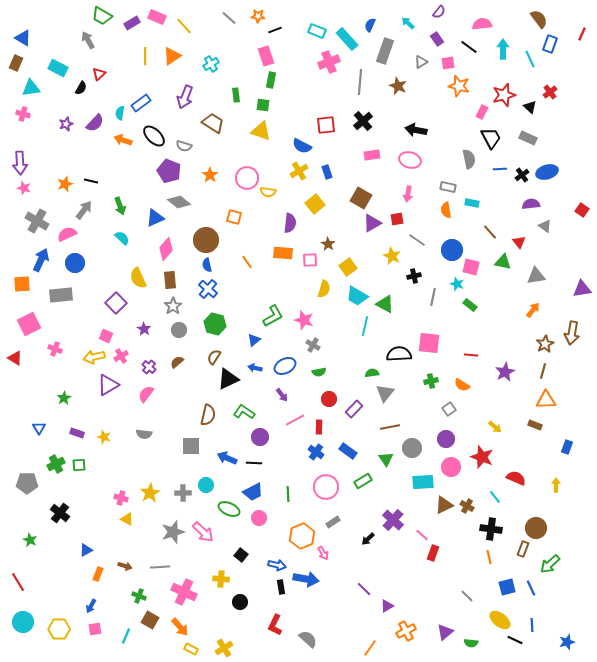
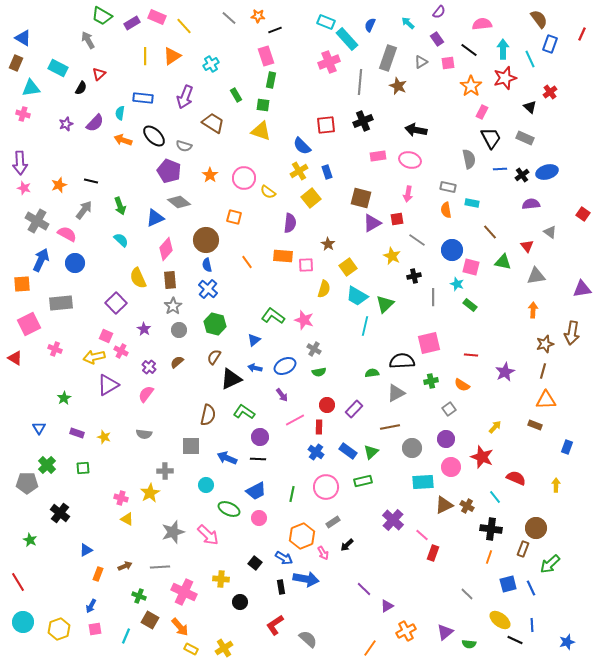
cyan rectangle at (317, 31): moved 9 px right, 9 px up
black line at (469, 47): moved 3 px down
gray rectangle at (385, 51): moved 3 px right, 7 px down
orange star at (459, 86): moved 12 px right; rotated 20 degrees clockwise
green rectangle at (236, 95): rotated 24 degrees counterclockwise
red star at (504, 95): moved 1 px right, 17 px up
blue rectangle at (141, 103): moved 2 px right, 5 px up; rotated 42 degrees clockwise
black cross at (363, 121): rotated 18 degrees clockwise
gray rectangle at (528, 138): moved 3 px left
blue semicircle at (302, 146): rotated 18 degrees clockwise
pink rectangle at (372, 155): moved 6 px right, 1 px down
pink circle at (247, 178): moved 3 px left
orange star at (65, 184): moved 6 px left, 1 px down
yellow semicircle at (268, 192): rotated 28 degrees clockwise
brown square at (361, 198): rotated 15 degrees counterclockwise
yellow square at (315, 204): moved 4 px left, 6 px up
red square at (582, 210): moved 1 px right, 4 px down
gray triangle at (545, 226): moved 5 px right, 6 px down
pink semicircle at (67, 234): rotated 54 degrees clockwise
cyan semicircle at (122, 238): moved 1 px left, 2 px down
red triangle at (519, 242): moved 8 px right, 4 px down
orange rectangle at (283, 253): moved 3 px down
pink square at (310, 260): moved 4 px left, 5 px down
gray rectangle at (61, 295): moved 8 px down
gray line at (433, 297): rotated 12 degrees counterclockwise
green triangle at (385, 304): rotated 48 degrees clockwise
orange arrow at (533, 310): rotated 35 degrees counterclockwise
green L-shape at (273, 316): rotated 115 degrees counterclockwise
pink square at (429, 343): rotated 20 degrees counterclockwise
brown star at (545, 344): rotated 12 degrees clockwise
gray cross at (313, 345): moved 1 px right, 4 px down
black semicircle at (399, 354): moved 3 px right, 7 px down
pink cross at (121, 356): moved 5 px up; rotated 32 degrees counterclockwise
black triangle at (228, 379): moved 3 px right
gray triangle at (385, 393): moved 11 px right; rotated 24 degrees clockwise
red circle at (329, 399): moved 2 px left, 6 px down
yellow arrow at (495, 427): rotated 88 degrees counterclockwise
green triangle at (386, 459): moved 15 px left, 7 px up; rotated 21 degrees clockwise
black line at (254, 463): moved 4 px right, 4 px up
green cross at (56, 464): moved 9 px left, 1 px down; rotated 18 degrees counterclockwise
green square at (79, 465): moved 4 px right, 3 px down
green rectangle at (363, 481): rotated 18 degrees clockwise
blue trapezoid at (253, 492): moved 3 px right, 1 px up
gray cross at (183, 493): moved 18 px left, 22 px up
green line at (288, 494): moved 4 px right; rotated 14 degrees clockwise
pink arrow at (203, 532): moved 5 px right, 3 px down
black arrow at (368, 539): moved 21 px left, 6 px down
black square at (241, 555): moved 14 px right, 8 px down
orange line at (489, 557): rotated 32 degrees clockwise
blue arrow at (277, 565): moved 7 px right, 7 px up; rotated 18 degrees clockwise
brown arrow at (125, 566): rotated 40 degrees counterclockwise
blue square at (507, 587): moved 1 px right, 3 px up
gray line at (467, 596): moved 2 px up
red L-shape at (275, 625): rotated 30 degrees clockwise
yellow hexagon at (59, 629): rotated 20 degrees counterclockwise
green semicircle at (471, 643): moved 2 px left, 1 px down
